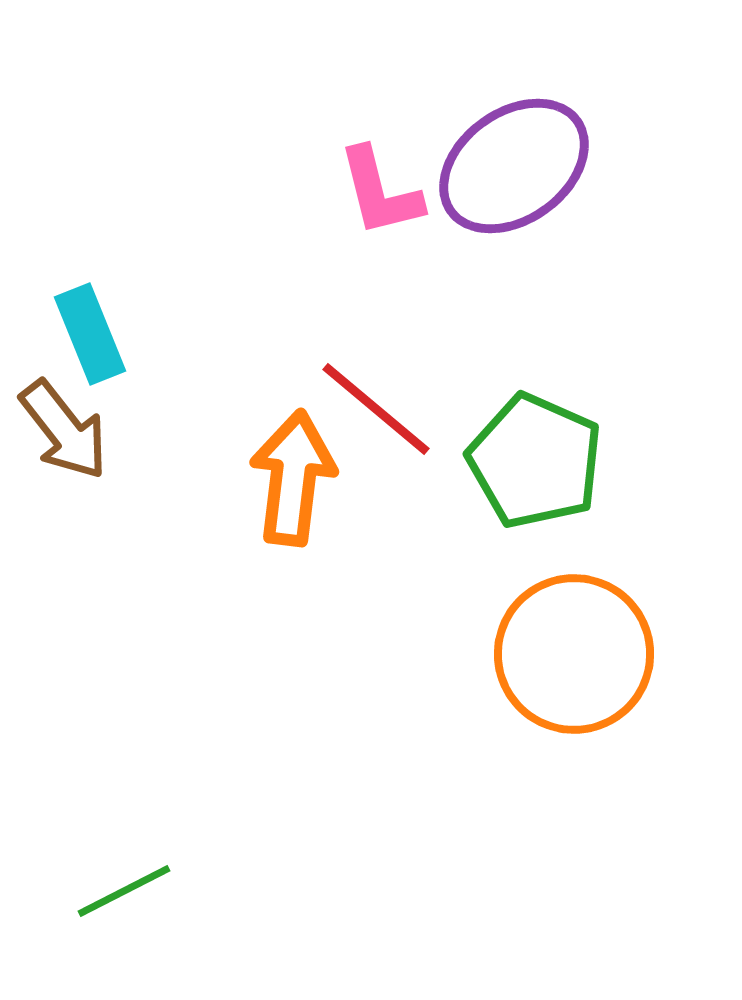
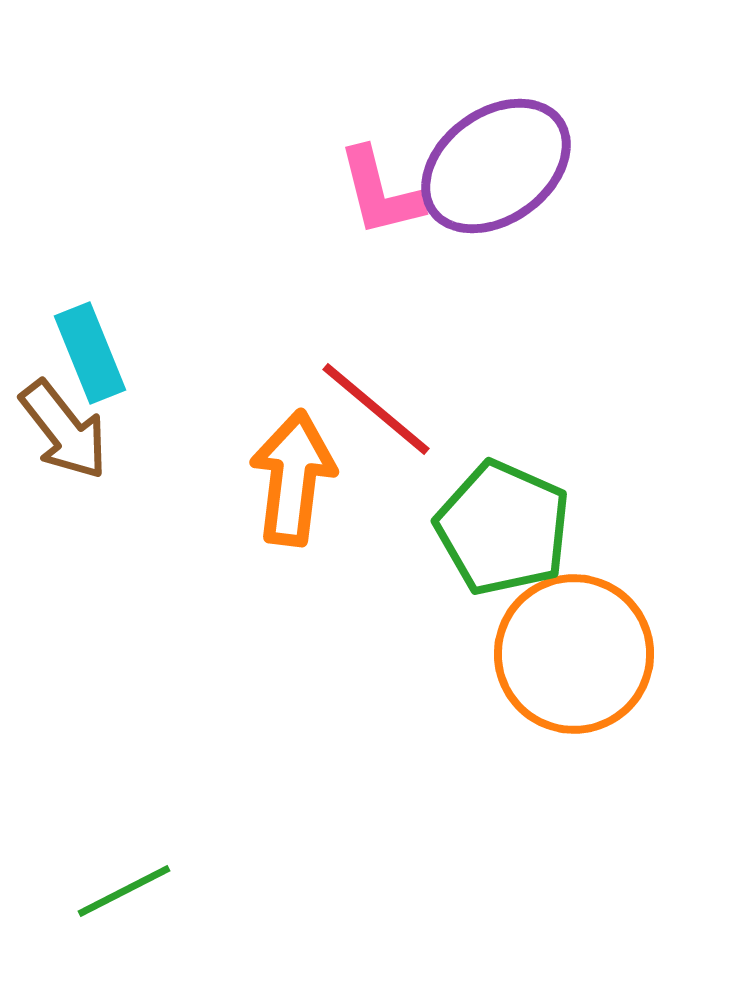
purple ellipse: moved 18 px left
cyan rectangle: moved 19 px down
green pentagon: moved 32 px left, 67 px down
